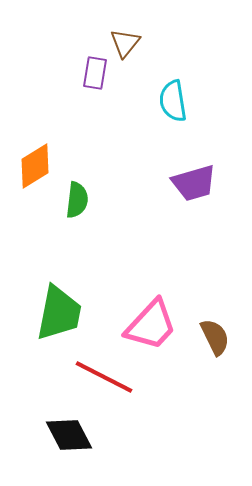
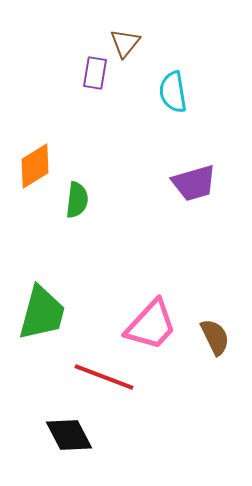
cyan semicircle: moved 9 px up
green trapezoid: moved 17 px left; rotated 4 degrees clockwise
red line: rotated 6 degrees counterclockwise
